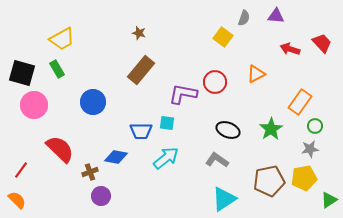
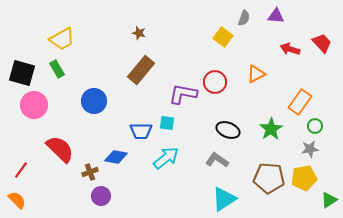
blue circle: moved 1 px right, 1 px up
brown pentagon: moved 3 px up; rotated 16 degrees clockwise
